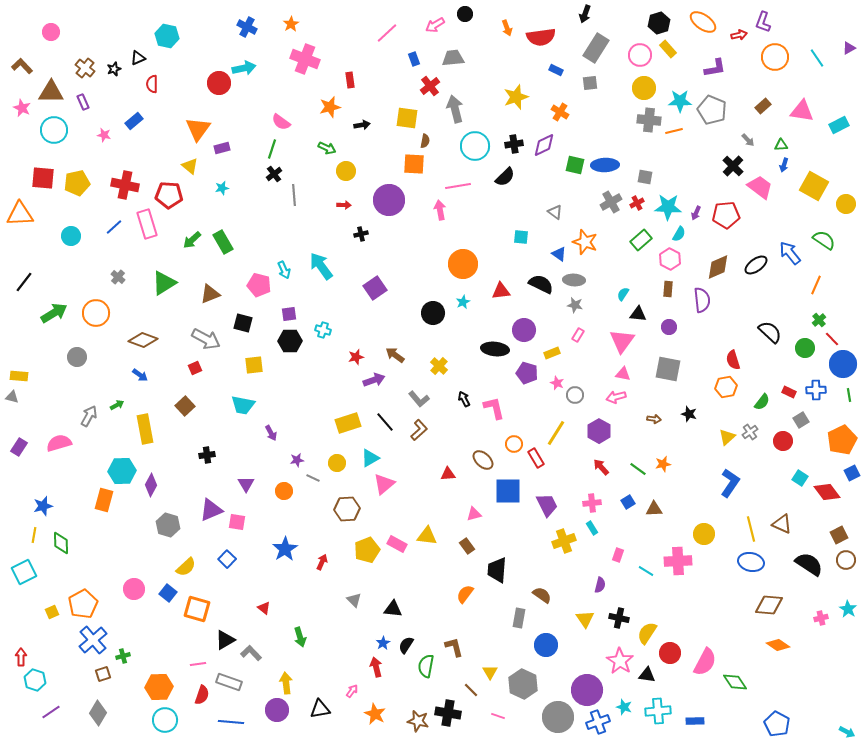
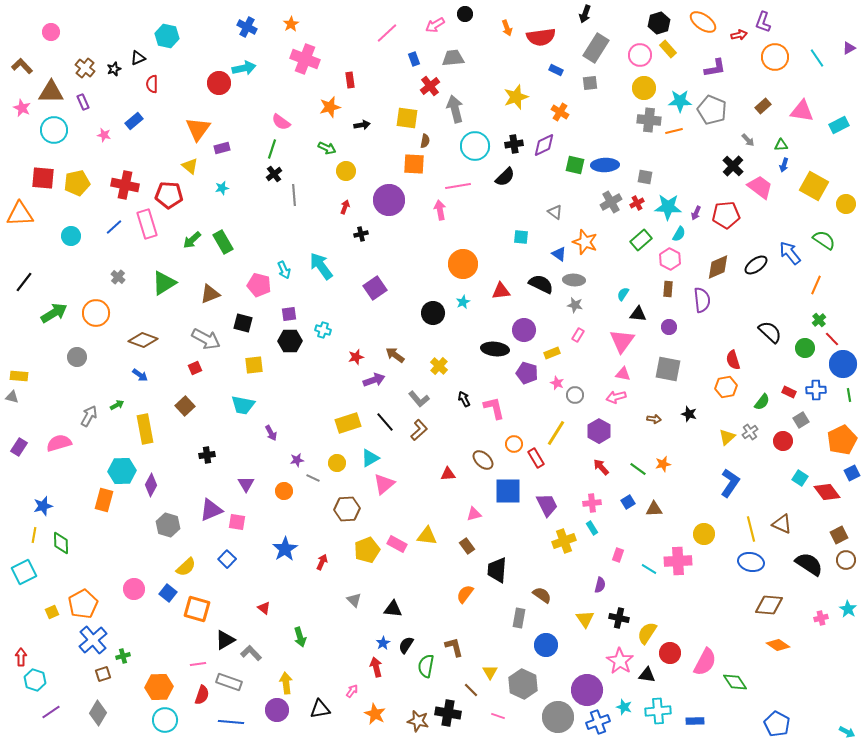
red arrow at (344, 205): moved 1 px right, 2 px down; rotated 72 degrees counterclockwise
cyan line at (646, 571): moved 3 px right, 2 px up
